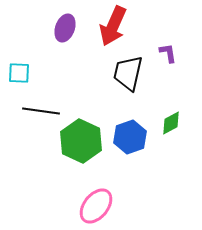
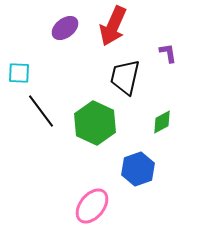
purple ellipse: rotated 32 degrees clockwise
black trapezoid: moved 3 px left, 4 px down
black line: rotated 45 degrees clockwise
green diamond: moved 9 px left, 1 px up
blue hexagon: moved 8 px right, 32 px down
green hexagon: moved 14 px right, 18 px up
pink ellipse: moved 4 px left
